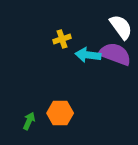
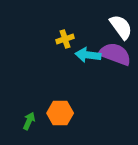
yellow cross: moved 3 px right
